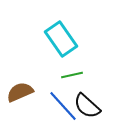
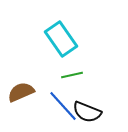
brown semicircle: moved 1 px right
black semicircle: moved 6 px down; rotated 20 degrees counterclockwise
